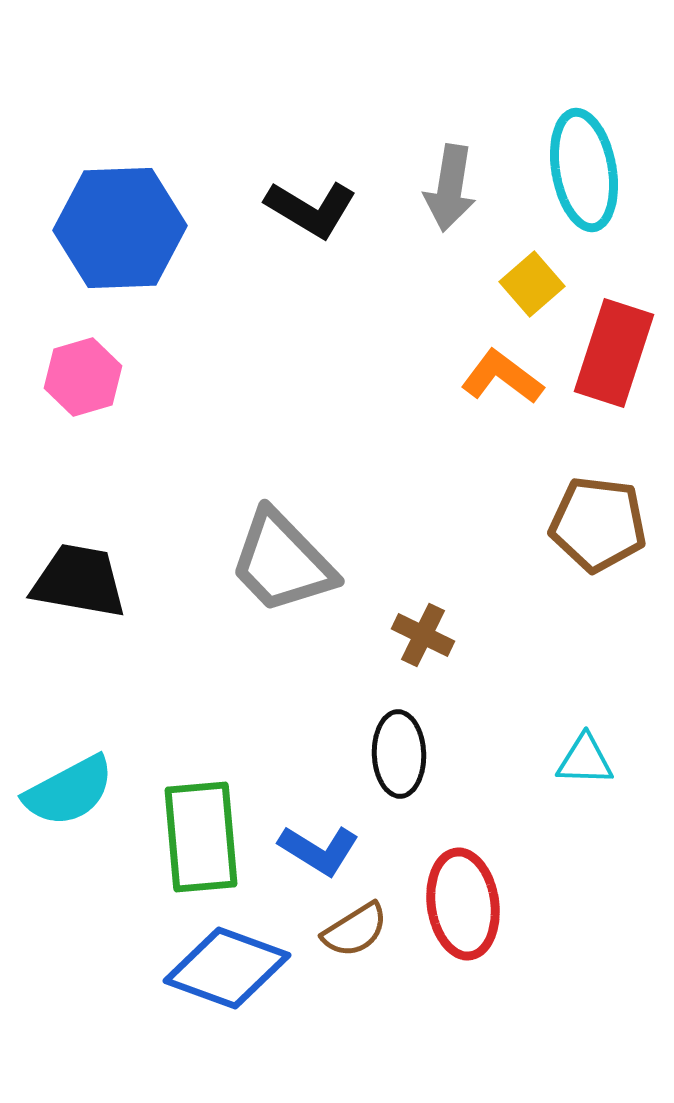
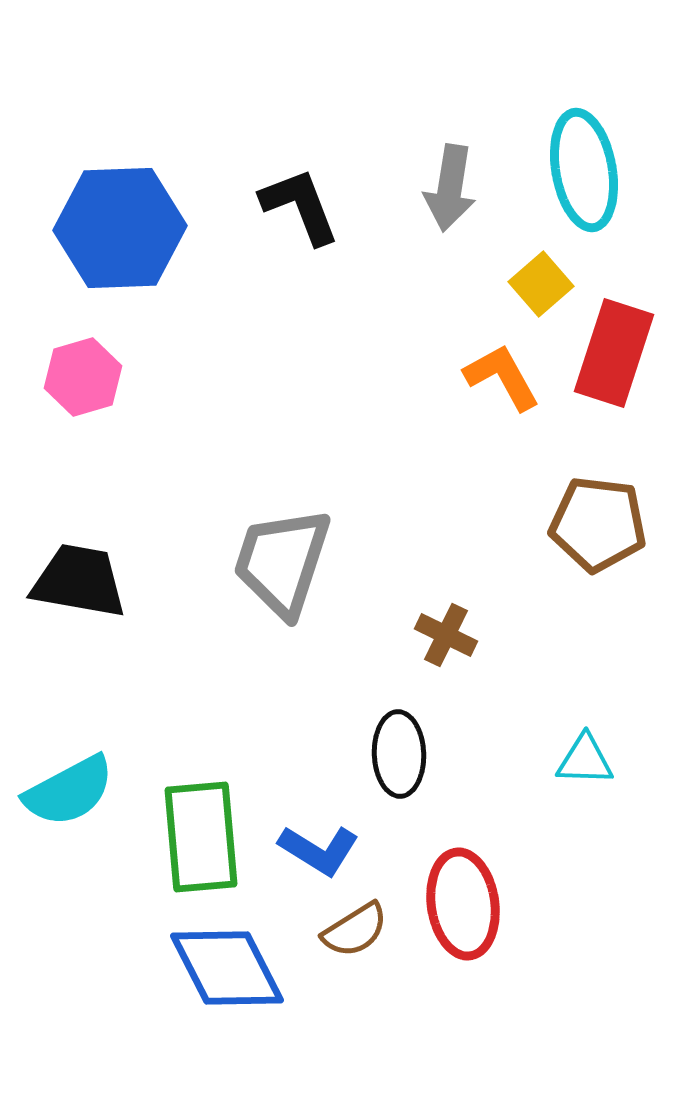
black L-shape: moved 11 px left, 3 px up; rotated 142 degrees counterclockwise
yellow square: moved 9 px right
orange L-shape: rotated 24 degrees clockwise
gray trapezoid: rotated 62 degrees clockwise
brown cross: moved 23 px right
blue diamond: rotated 43 degrees clockwise
